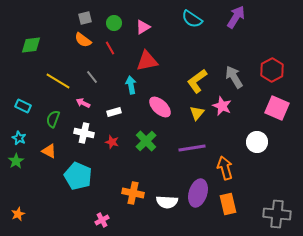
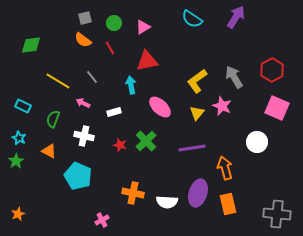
white cross: moved 3 px down
red star: moved 8 px right, 3 px down
